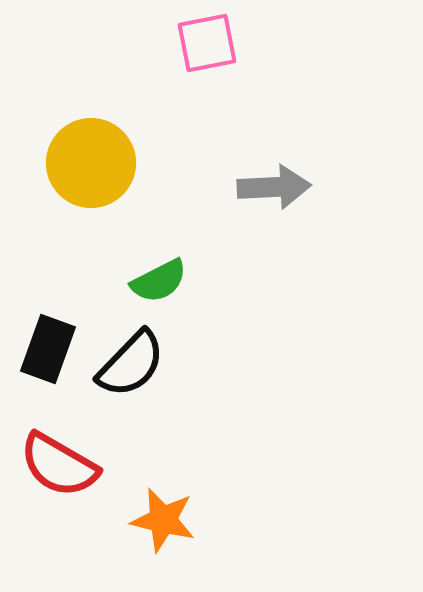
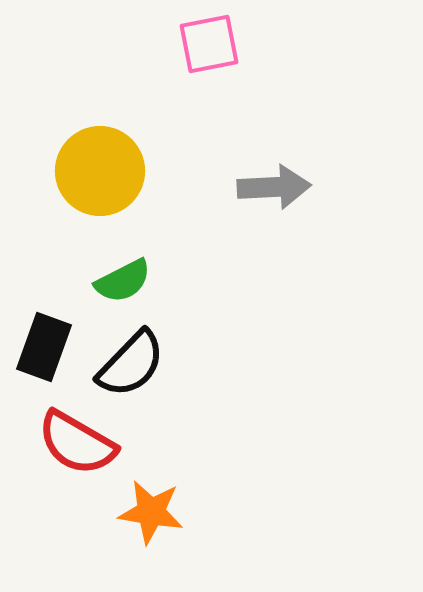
pink square: moved 2 px right, 1 px down
yellow circle: moved 9 px right, 8 px down
green semicircle: moved 36 px left
black rectangle: moved 4 px left, 2 px up
red semicircle: moved 18 px right, 22 px up
orange star: moved 12 px left, 8 px up; rotated 4 degrees counterclockwise
